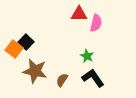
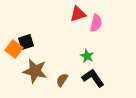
red triangle: moved 1 px left; rotated 18 degrees counterclockwise
black square: rotated 28 degrees clockwise
